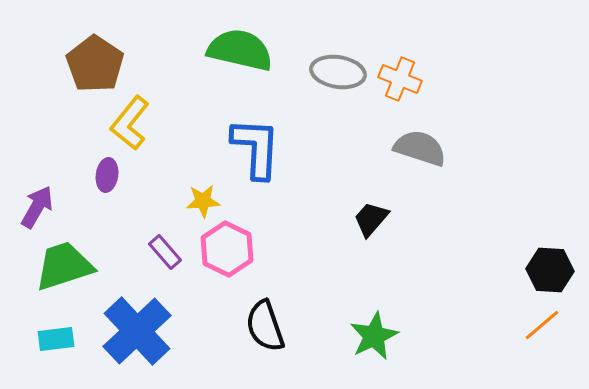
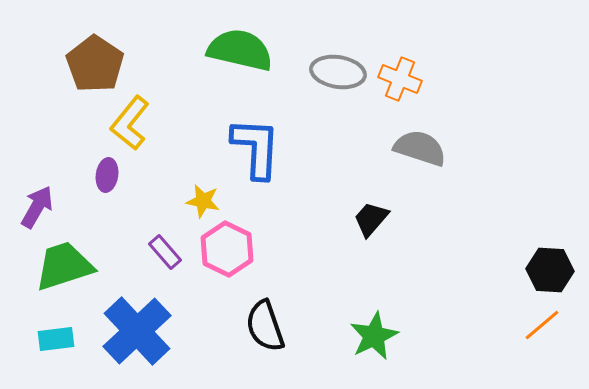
yellow star: rotated 16 degrees clockwise
